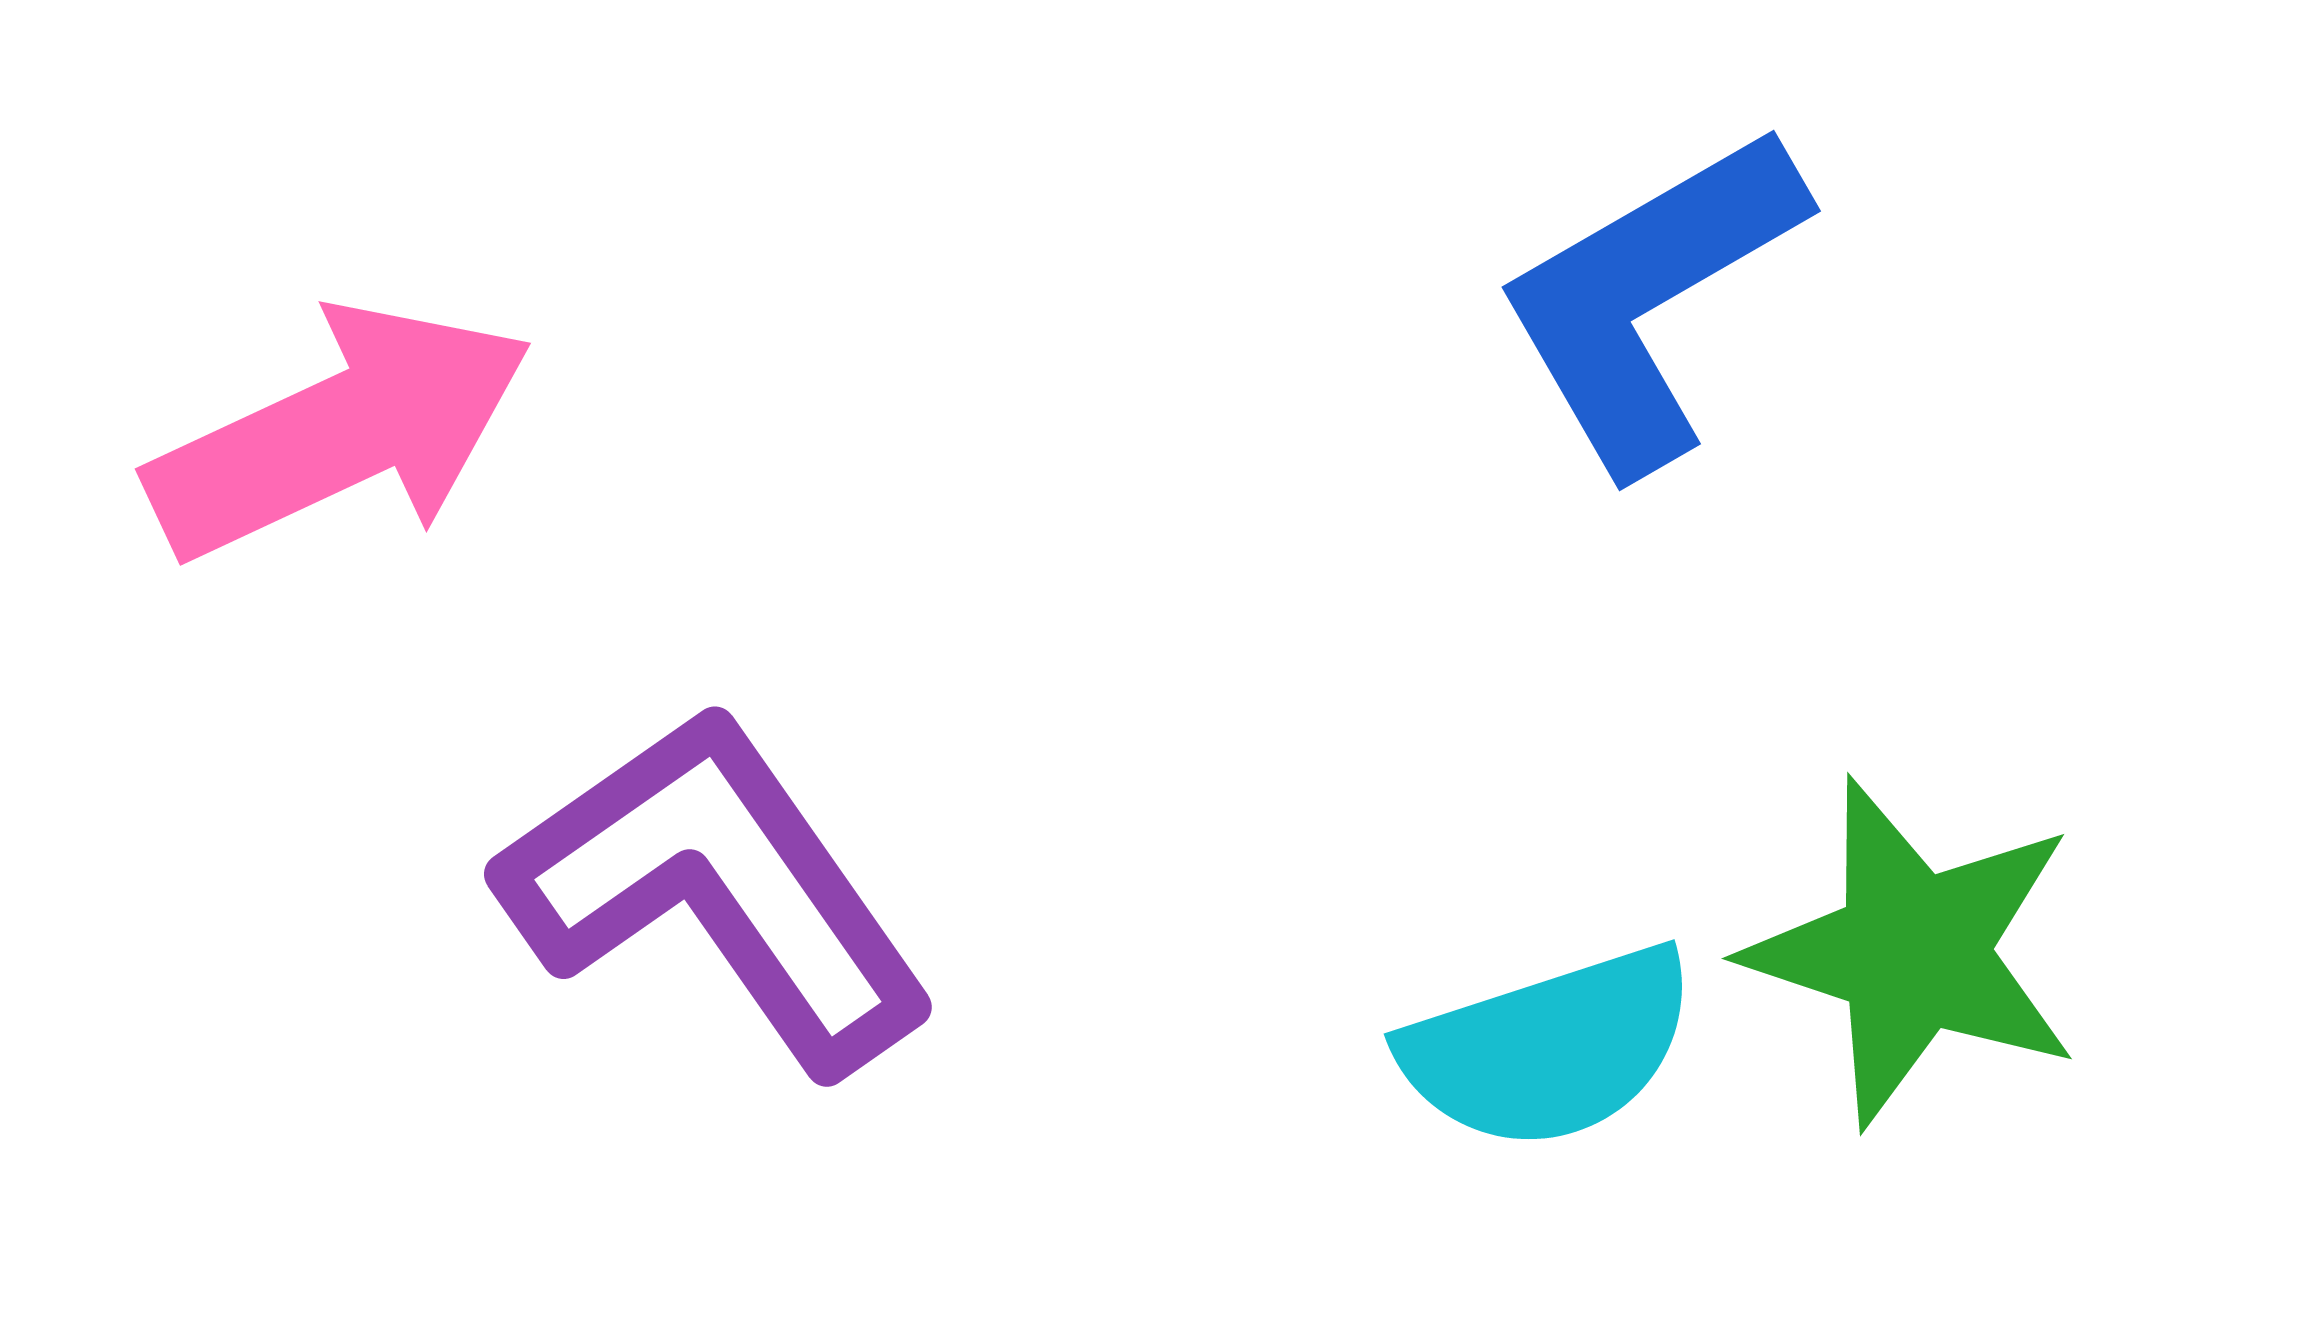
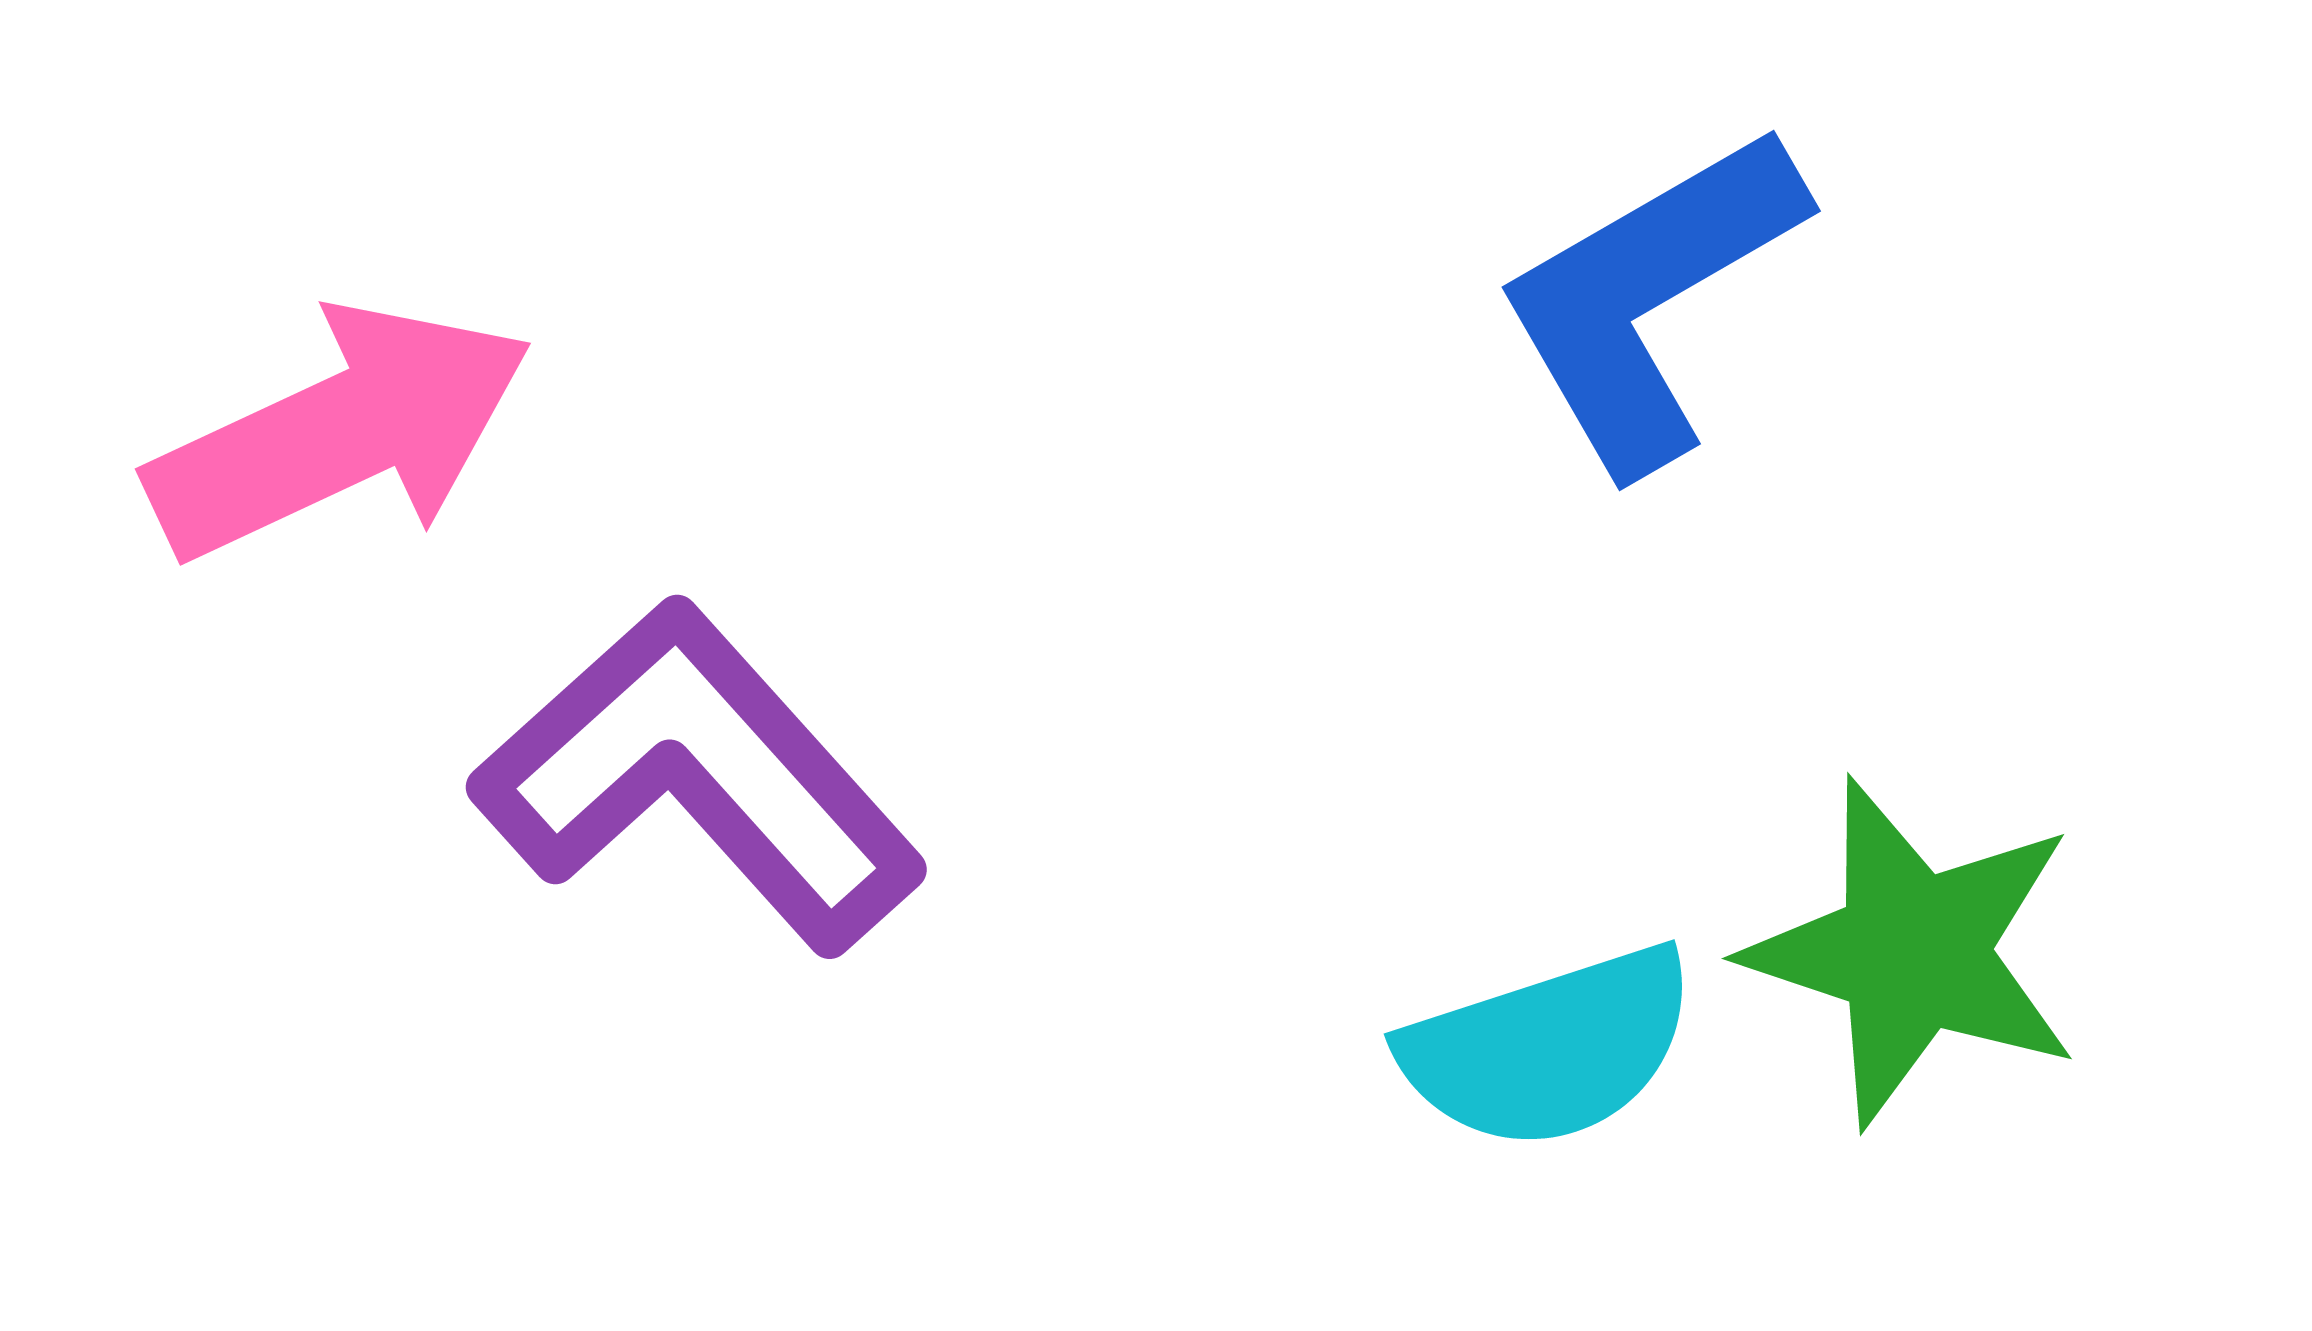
purple L-shape: moved 18 px left, 113 px up; rotated 7 degrees counterclockwise
